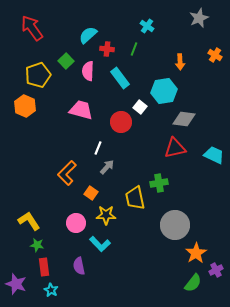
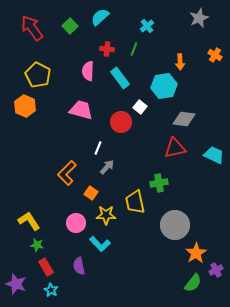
cyan cross: rotated 16 degrees clockwise
cyan semicircle: moved 12 px right, 18 px up
green square: moved 4 px right, 35 px up
yellow pentagon: rotated 25 degrees counterclockwise
cyan hexagon: moved 5 px up
yellow trapezoid: moved 4 px down
red rectangle: moved 2 px right; rotated 24 degrees counterclockwise
